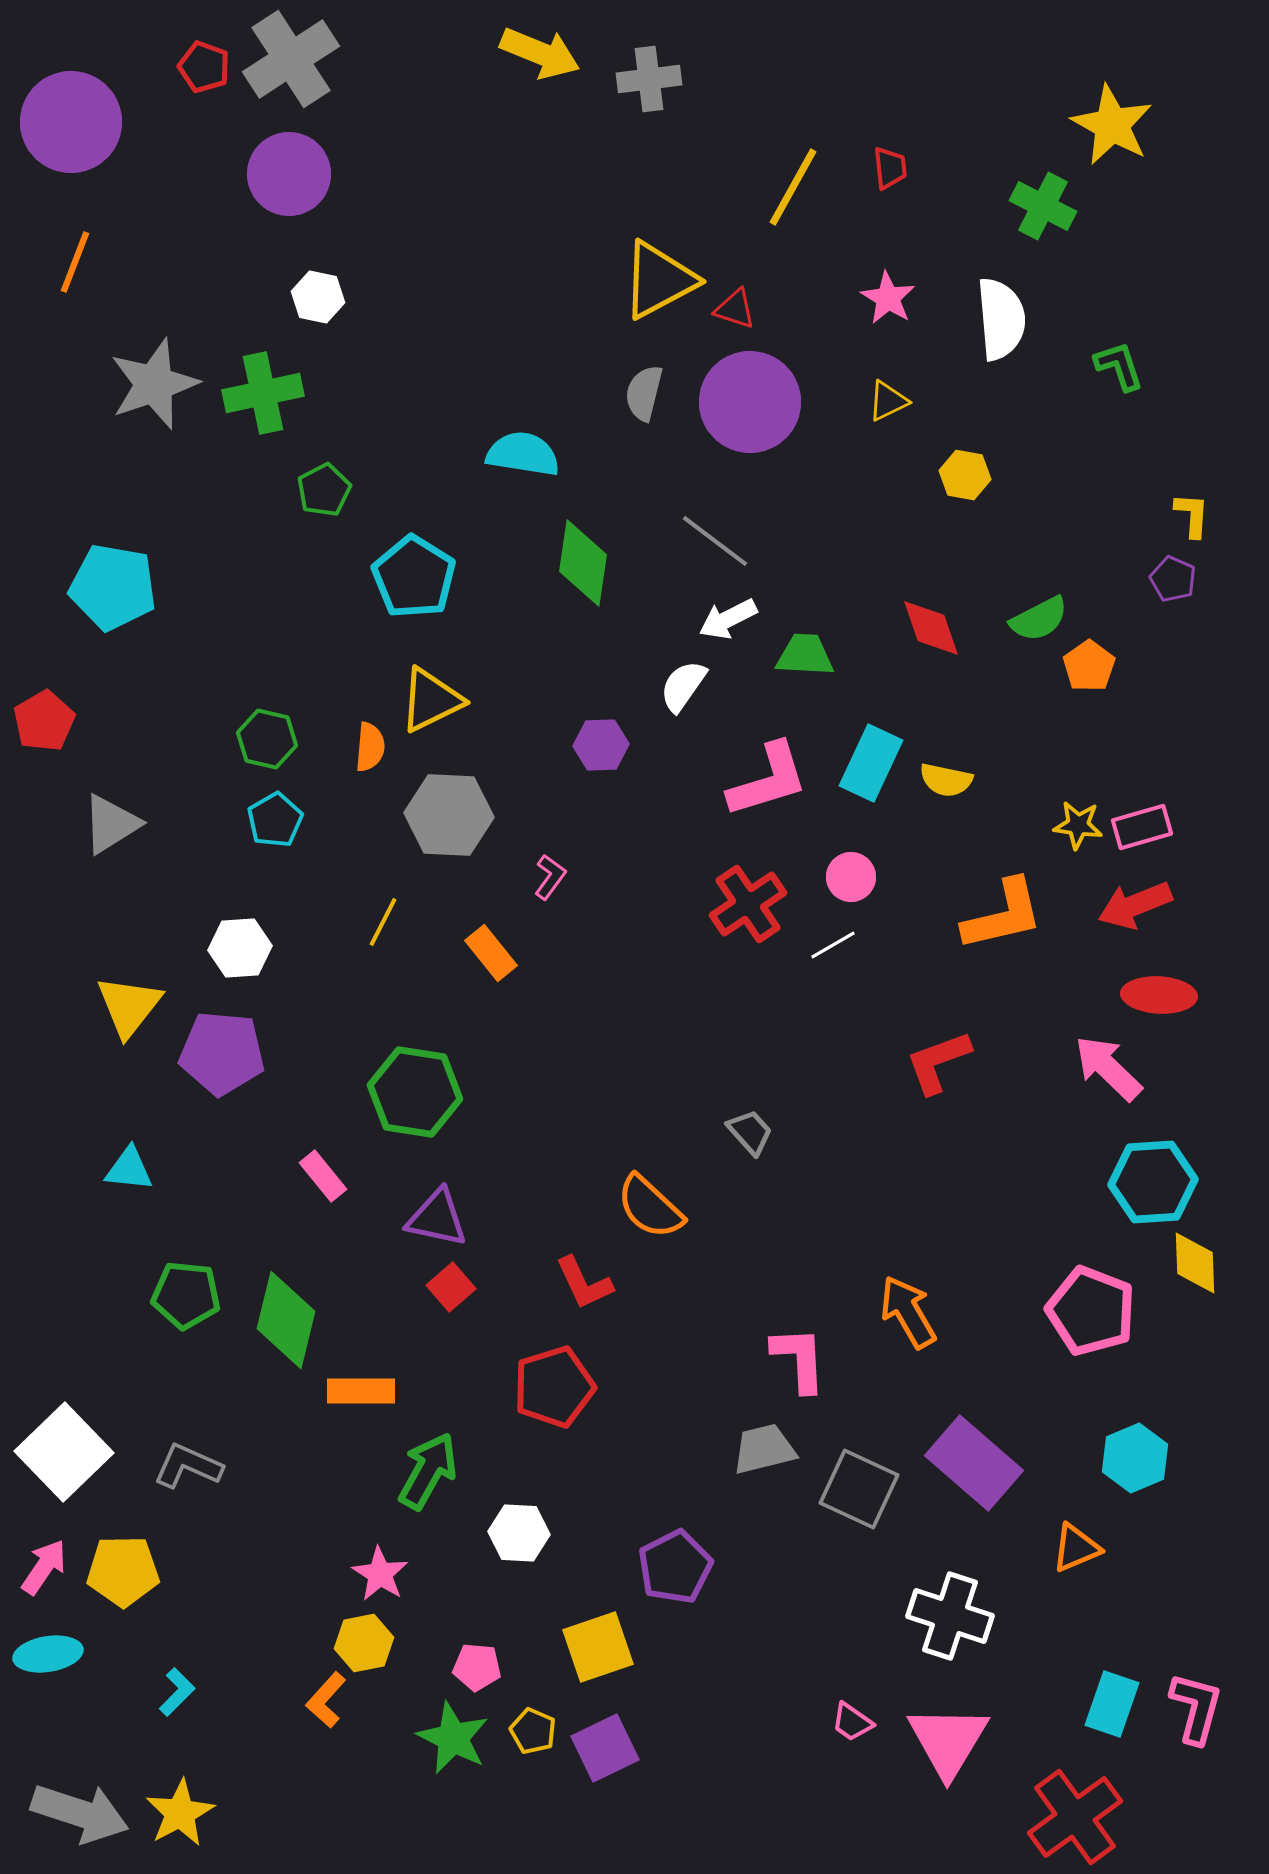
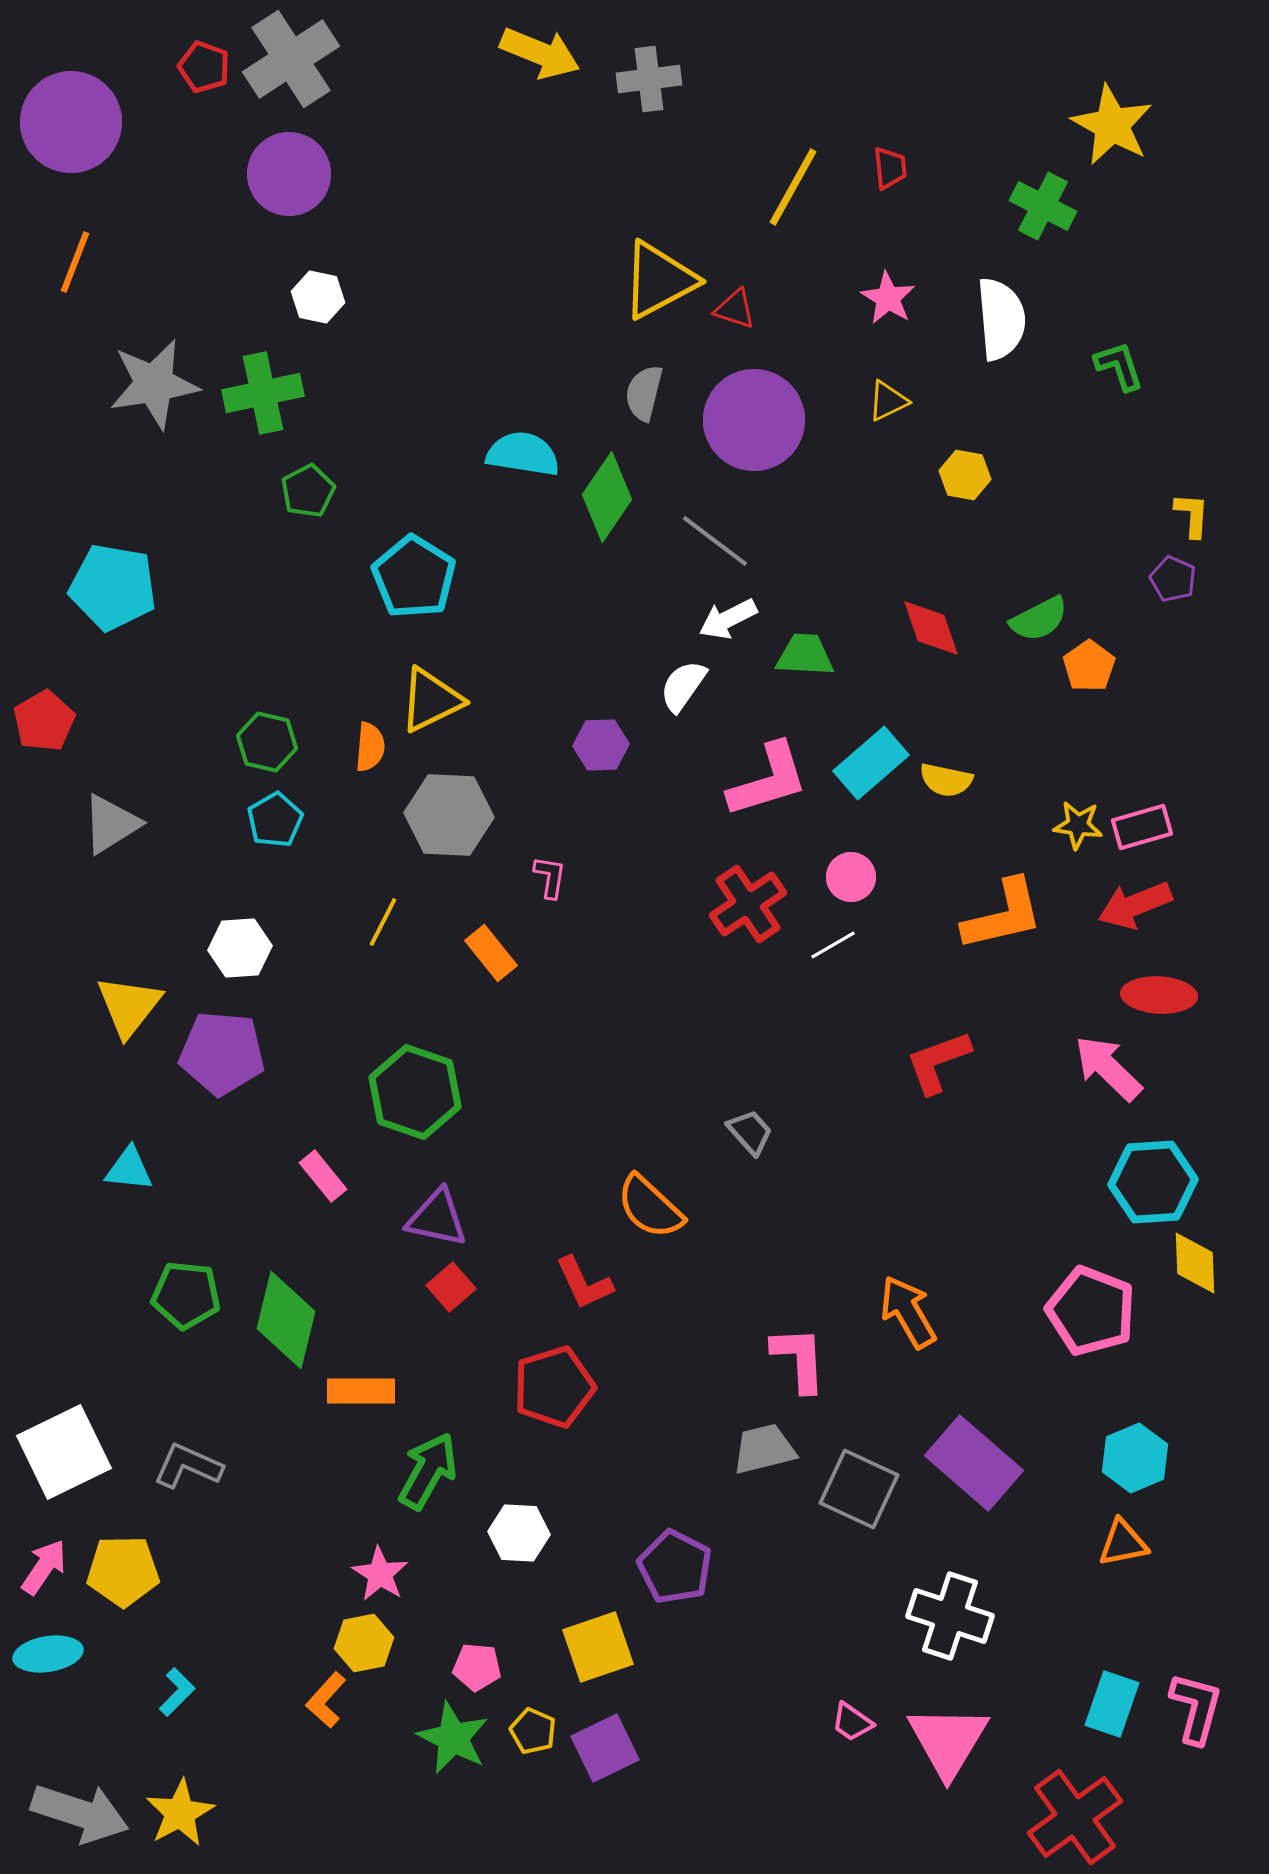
gray star at (154, 384): rotated 10 degrees clockwise
purple circle at (750, 402): moved 4 px right, 18 px down
green pentagon at (324, 490): moved 16 px left, 1 px down
green diamond at (583, 563): moved 24 px right, 66 px up; rotated 26 degrees clockwise
green hexagon at (267, 739): moved 3 px down
cyan rectangle at (871, 763): rotated 24 degrees clockwise
pink L-shape at (550, 877): rotated 27 degrees counterclockwise
green hexagon at (415, 1092): rotated 10 degrees clockwise
white square at (64, 1452): rotated 18 degrees clockwise
orange triangle at (1076, 1548): moved 47 px right, 5 px up; rotated 12 degrees clockwise
purple pentagon at (675, 1567): rotated 18 degrees counterclockwise
